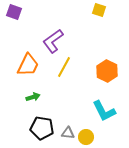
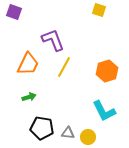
purple L-shape: moved 1 px up; rotated 105 degrees clockwise
orange trapezoid: moved 1 px up
orange hexagon: rotated 15 degrees clockwise
green arrow: moved 4 px left
yellow circle: moved 2 px right
